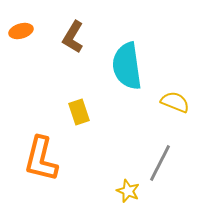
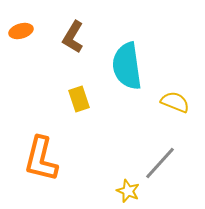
yellow rectangle: moved 13 px up
gray line: rotated 15 degrees clockwise
